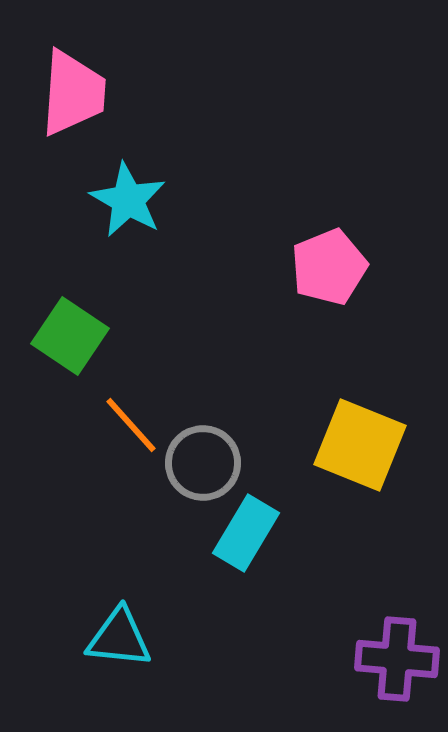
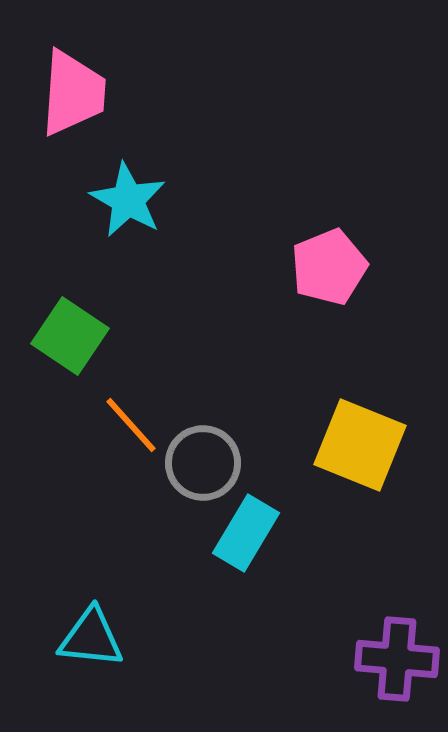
cyan triangle: moved 28 px left
